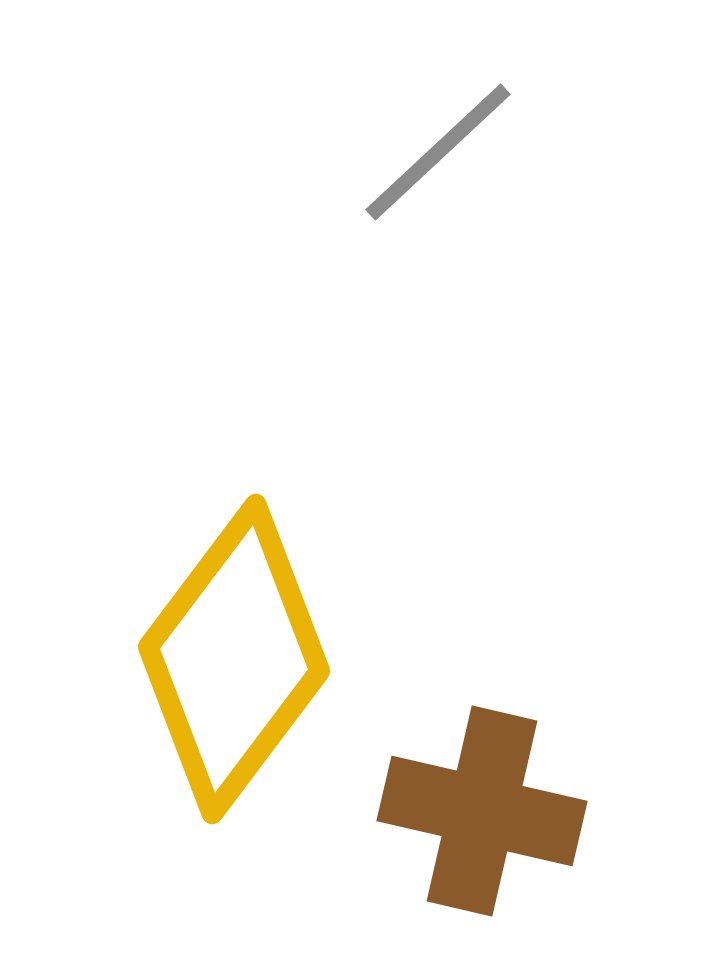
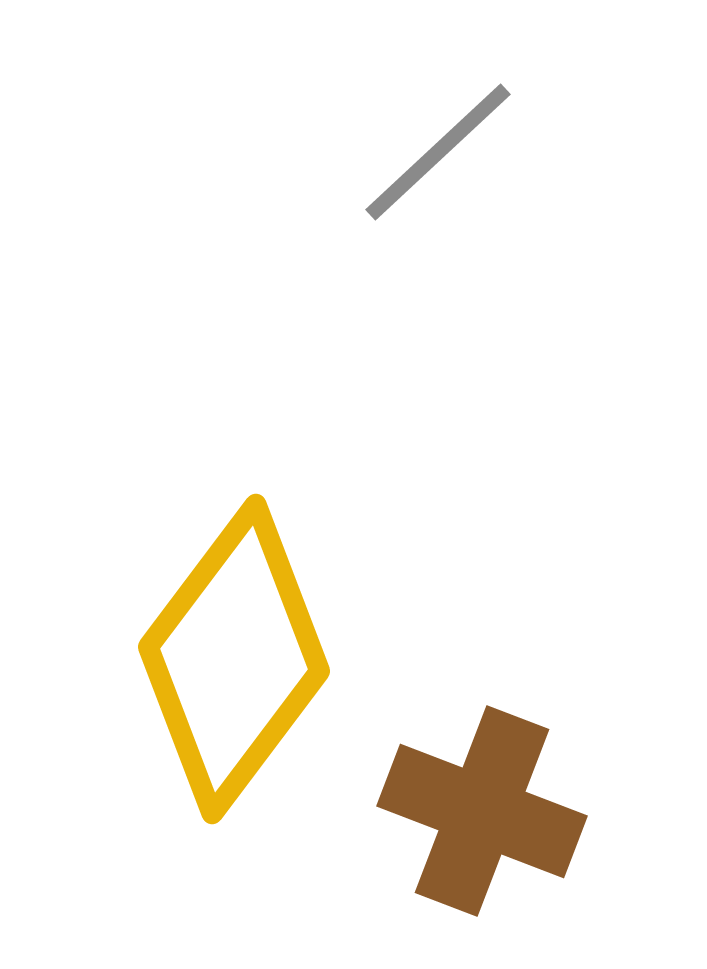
brown cross: rotated 8 degrees clockwise
